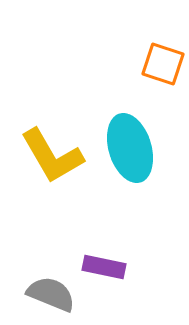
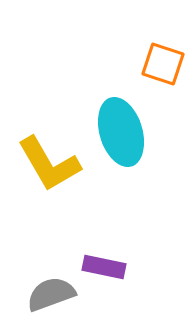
cyan ellipse: moved 9 px left, 16 px up
yellow L-shape: moved 3 px left, 8 px down
gray semicircle: rotated 42 degrees counterclockwise
